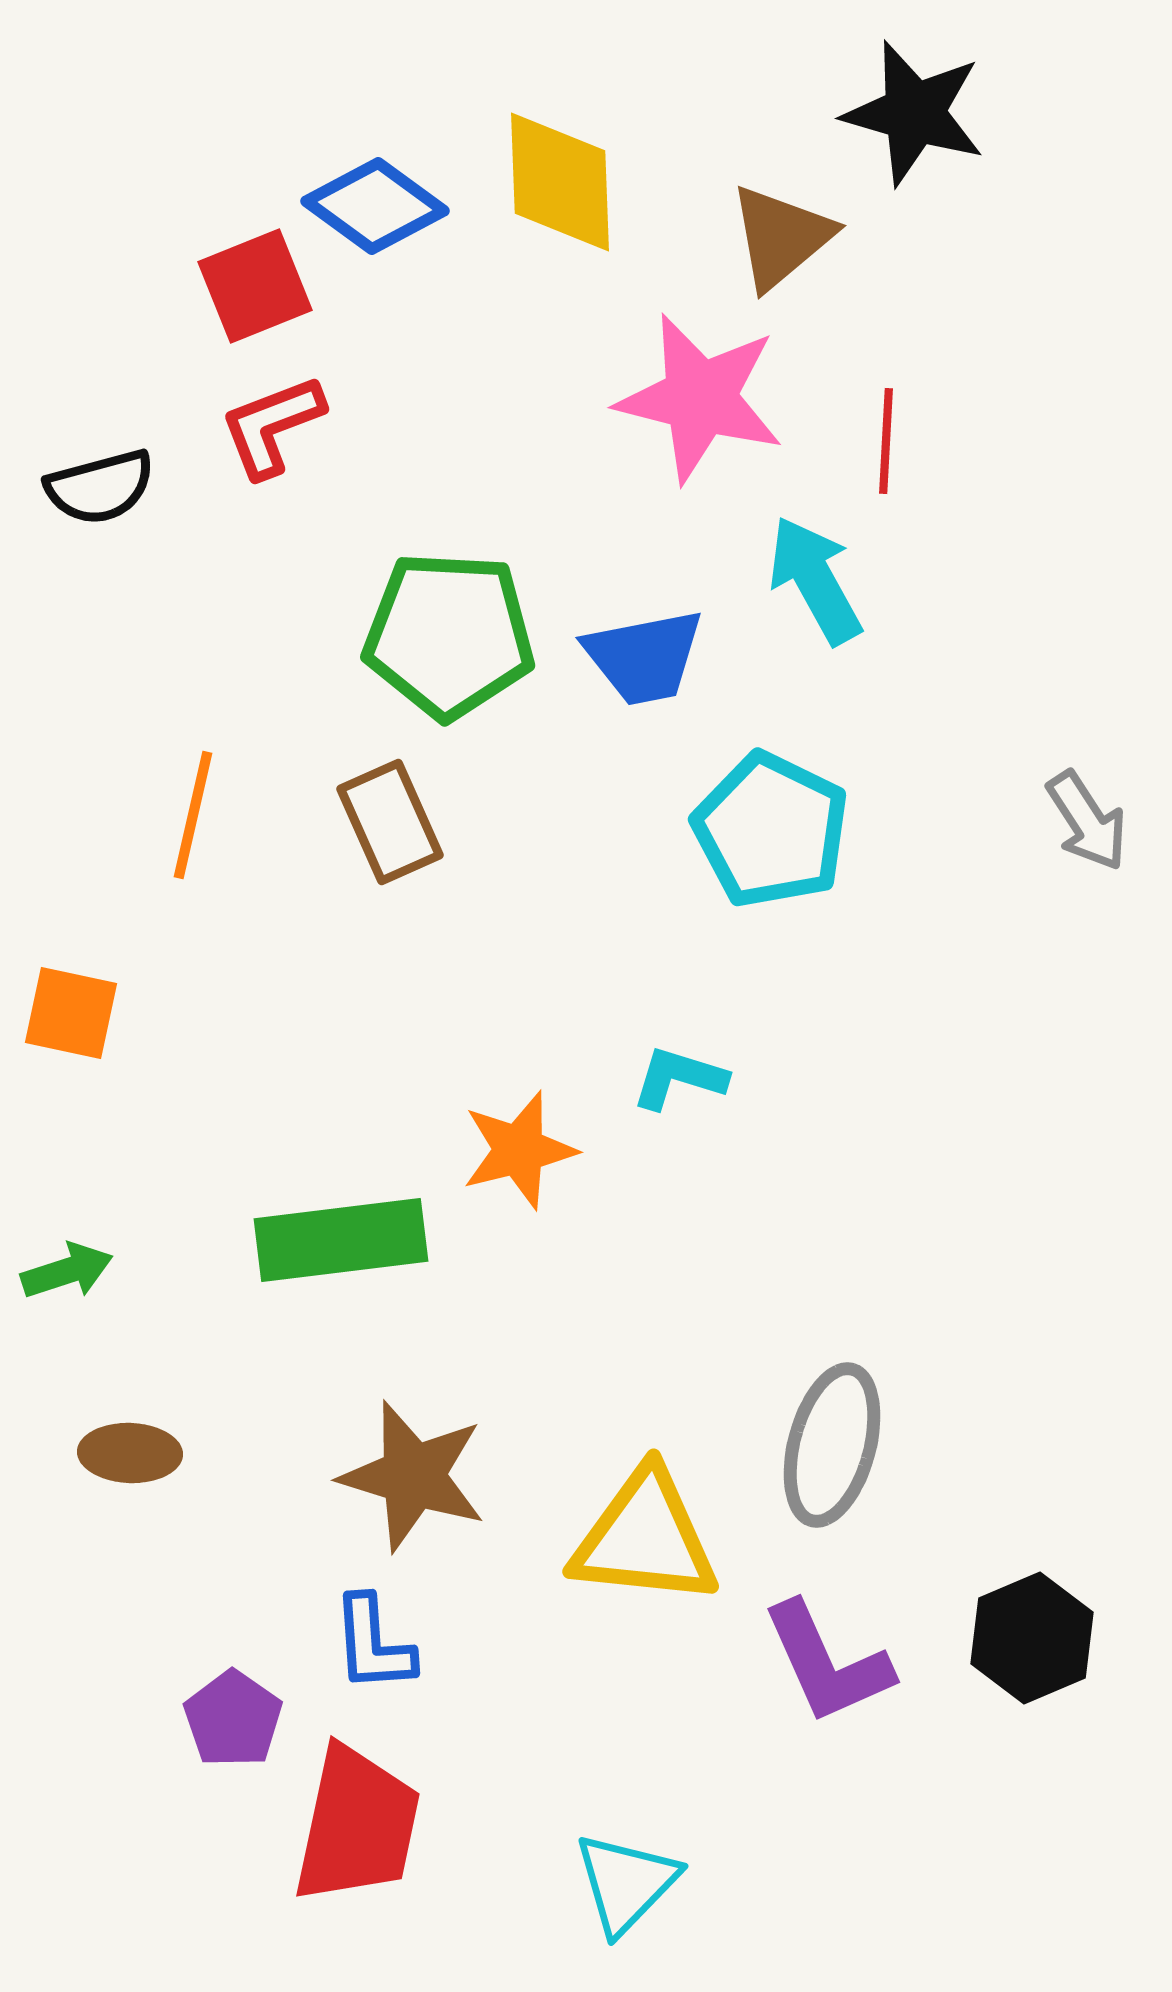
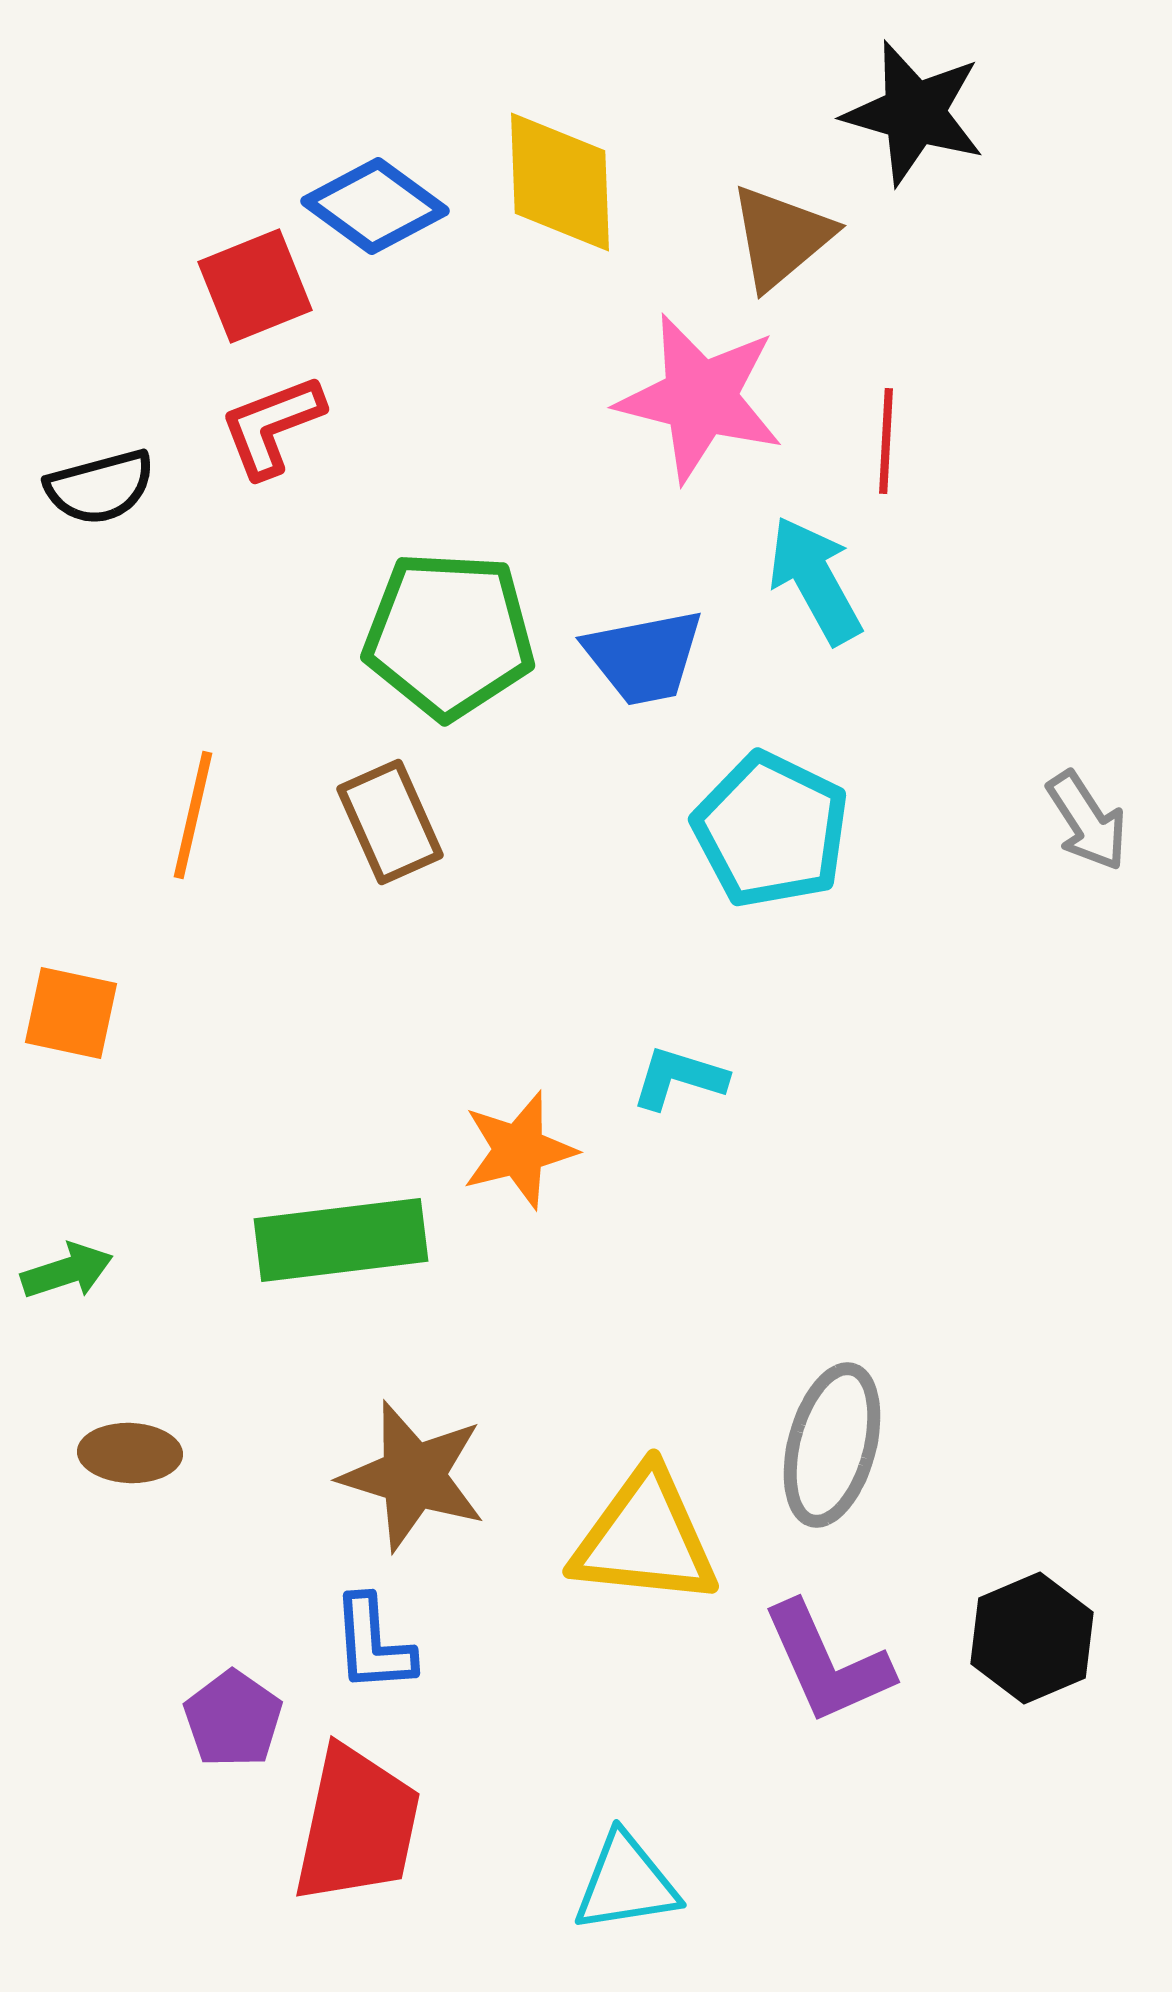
cyan triangle: rotated 37 degrees clockwise
